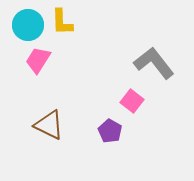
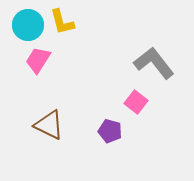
yellow L-shape: rotated 12 degrees counterclockwise
pink square: moved 4 px right, 1 px down
purple pentagon: rotated 15 degrees counterclockwise
